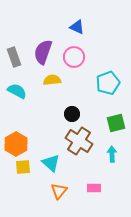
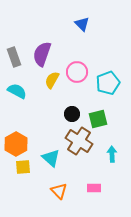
blue triangle: moved 5 px right, 3 px up; rotated 21 degrees clockwise
purple semicircle: moved 1 px left, 2 px down
pink circle: moved 3 px right, 15 px down
yellow semicircle: rotated 54 degrees counterclockwise
green square: moved 18 px left, 4 px up
cyan triangle: moved 5 px up
orange triangle: rotated 24 degrees counterclockwise
